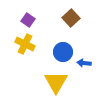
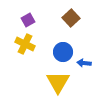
purple square: rotated 24 degrees clockwise
yellow triangle: moved 2 px right
